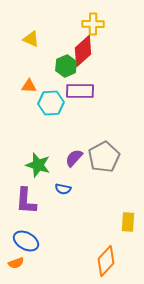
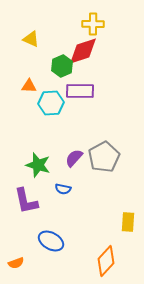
red diamond: rotated 24 degrees clockwise
green hexagon: moved 4 px left
purple L-shape: rotated 16 degrees counterclockwise
blue ellipse: moved 25 px right
